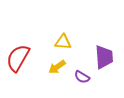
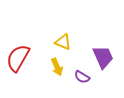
yellow triangle: rotated 18 degrees clockwise
purple trapezoid: moved 1 px left; rotated 20 degrees counterclockwise
yellow arrow: rotated 78 degrees counterclockwise
